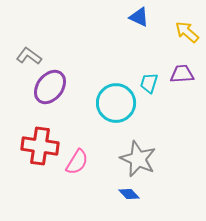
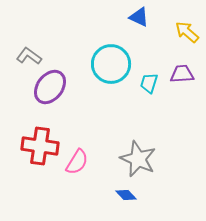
cyan circle: moved 5 px left, 39 px up
blue diamond: moved 3 px left, 1 px down
